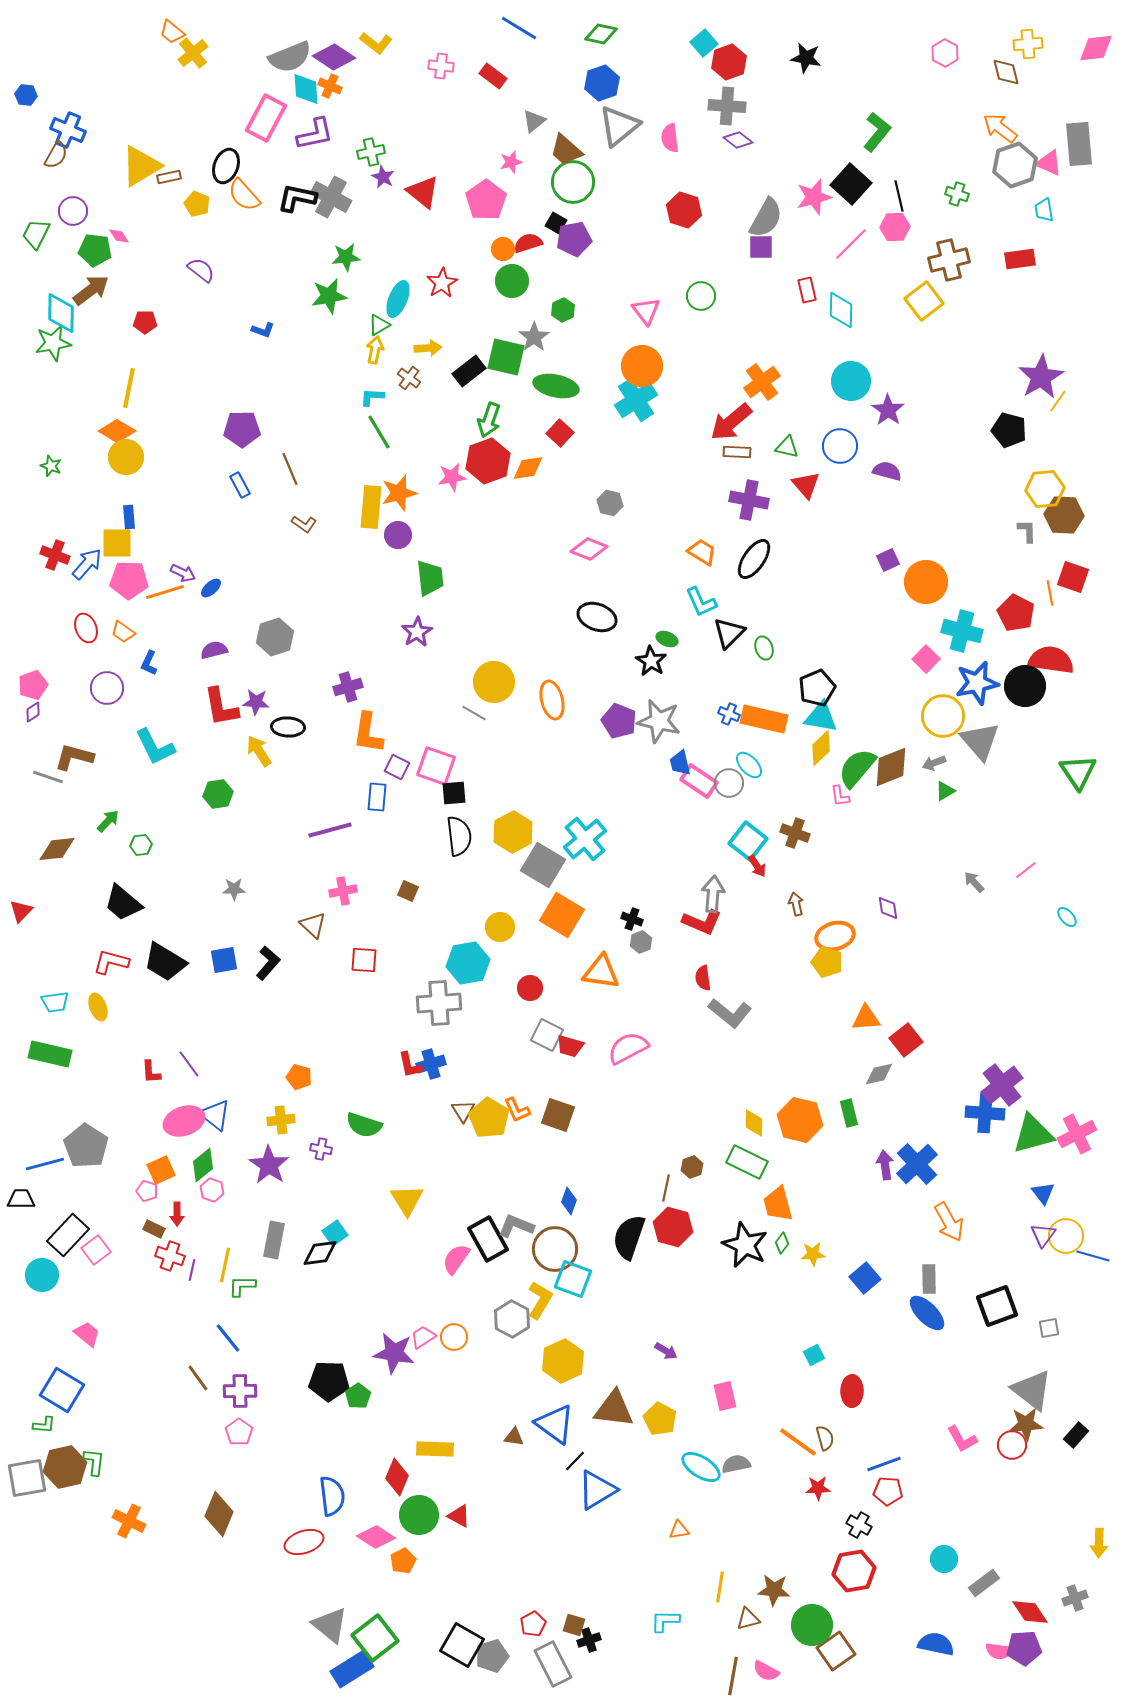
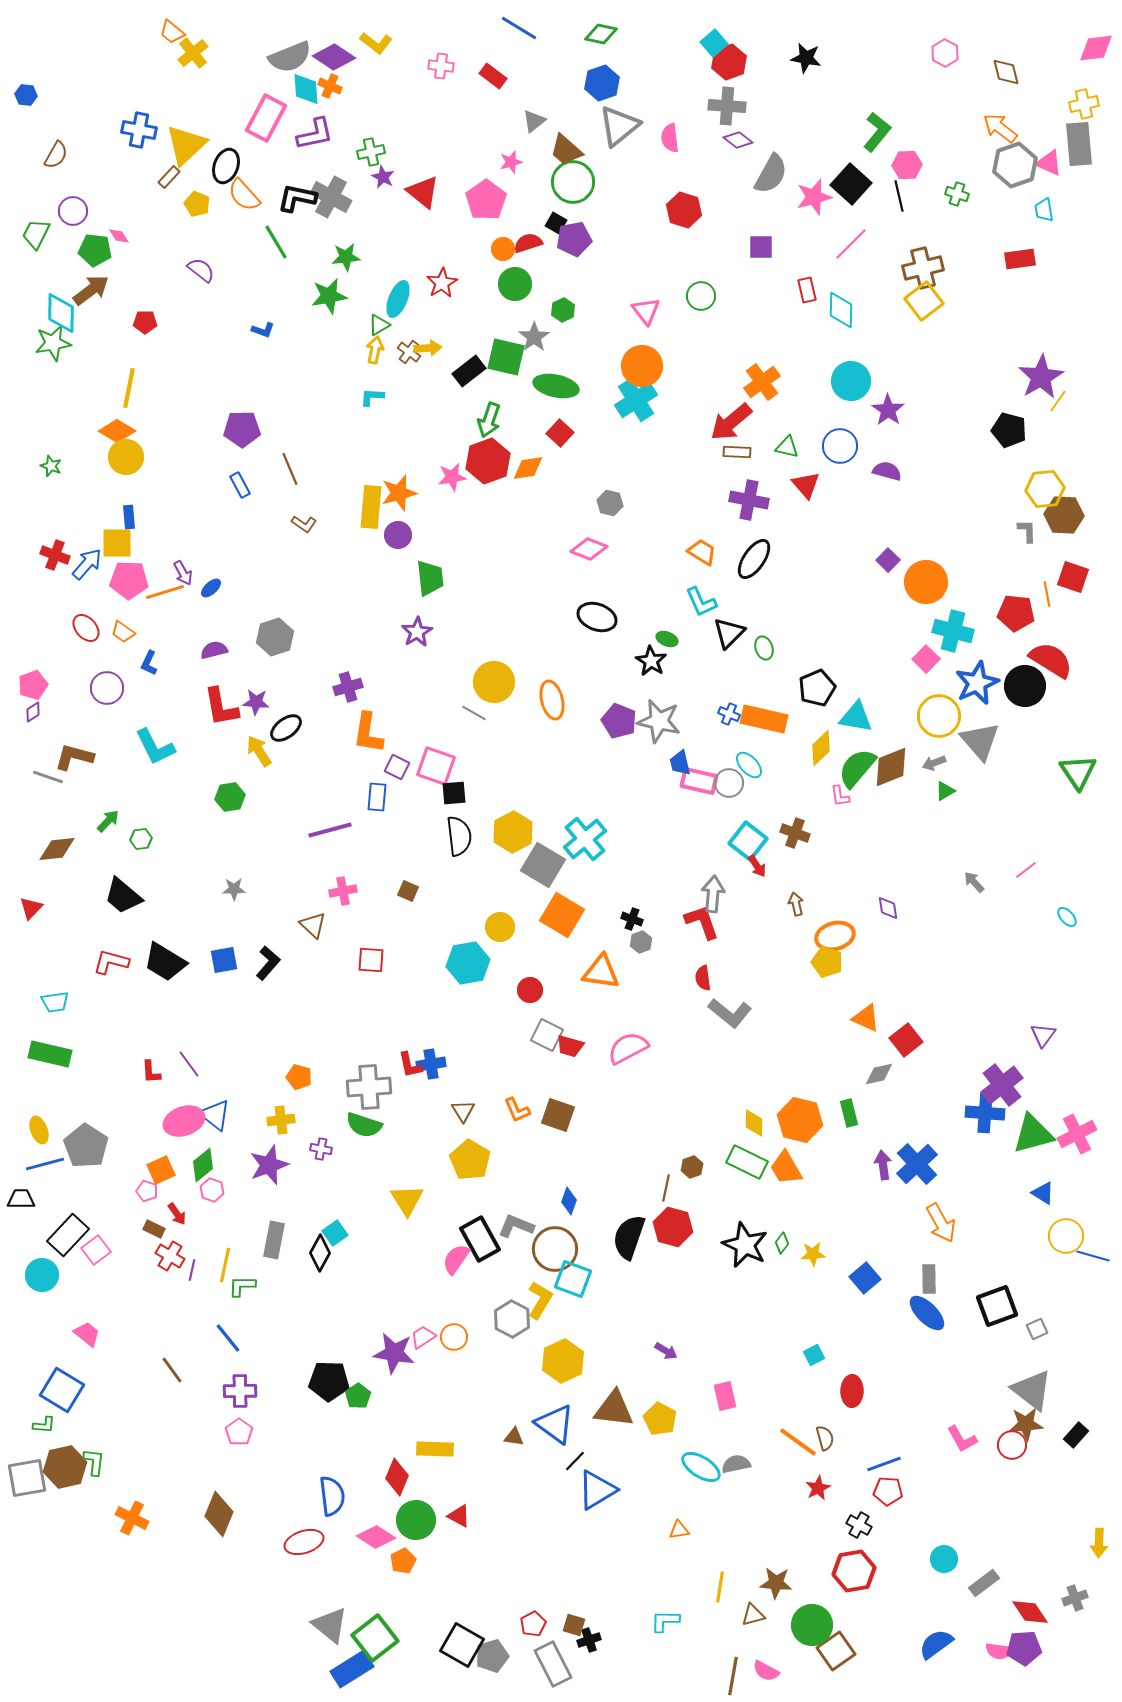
cyan square at (704, 43): moved 10 px right
yellow cross at (1028, 44): moved 56 px right, 60 px down; rotated 8 degrees counterclockwise
blue cross at (68, 130): moved 71 px right; rotated 12 degrees counterclockwise
yellow triangle at (141, 166): moved 45 px right, 21 px up; rotated 12 degrees counterclockwise
brown rectangle at (169, 177): rotated 35 degrees counterclockwise
gray semicircle at (766, 218): moved 5 px right, 44 px up
pink hexagon at (895, 227): moved 12 px right, 62 px up
brown cross at (949, 260): moved 26 px left, 8 px down
green circle at (512, 281): moved 3 px right, 3 px down
brown cross at (409, 378): moved 26 px up
green line at (379, 432): moved 103 px left, 190 px up
purple square at (888, 560): rotated 20 degrees counterclockwise
purple arrow at (183, 573): rotated 35 degrees clockwise
orange line at (1050, 593): moved 3 px left, 1 px down
red pentagon at (1016, 613): rotated 21 degrees counterclockwise
red ellipse at (86, 628): rotated 20 degrees counterclockwise
cyan cross at (962, 631): moved 9 px left
red semicircle at (1051, 660): rotated 24 degrees clockwise
blue star at (977, 683): rotated 12 degrees counterclockwise
yellow circle at (943, 716): moved 4 px left
cyan triangle at (821, 717): moved 35 px right
black ellipse at (288, 727): moved 2 px left, 1 px down; rotated 40 degrees counterclockwise
pink rectangle at (699, 781): rotated 21 degrees counterclockwise
green hexagon at (218, 794): moved 12 px right, 3 px down
green hexagon at (141, 845): moved 6 px up
black trapezoid at (123, 903): moved 7 px up
red triangle at (21, 911): moved 10 px right, 3 px up
red L-shape at (702, 922): rotated 132 degrees counterclockwise
red square at (364, 960): moved 7 px right
red circle at (530, 988): moved 2 px down
gray cross at (439, 1003): moved 70 px left, 84 px down
yellow ellipse at (98, 1007): moved 59 px left, 123 px down
orange triangle at (866, 1018): rotated 28 degrees clockwise
blue cross at (431, 1064): rotated 8 degrees clockwise
yellow pentagon at (489, 1118): moved 19 px left, 42 px down
purple star at (269, 1165): rotated 18 degrees clockwise
purple arrow at (885, 1165): moved 2 px left
blue triangle at (1043, 1193): rotated 20 degrees counterclockwise
orange trapezoid at (778, 1204): moved 8 px right, 36 px up; rotated 15 degrees counterclockwise
red arrow at (177, 1214): rotated 35 degrees counterclockwise
orange arrow at (949, 1222): moved 8 px left, 1 px down
purple triangle at (1043, 1235): moved 200 px up
black rectangle at (488, 1239): moved 8 px left
black diamond at (320, 1253): rotated 54 degrees counterclockwise
red cross at (170, 1256): rotated 12 degrees clockwise
gray square at (1049, 1328): moved 12 px left, 1 px down; rotated 15 degrees counterclockwise
brown line at (198, 1378): moved 26 px left, 8 px up
red star at (818, 1488): rotated 25 degrees counterclockwise
green circle at (419, 1515): moved 3 px left, 5 px down
orange cross at (129, 1521): moved 3 px right, 3 px up
brown star at (774, 1590): moved 2 px right, 7 px up
brown triangle at (748, 1619): moved 5 px right, 4 px up
blue semicircle at (936, 1644): rotated 48 degrees counterclockwise
